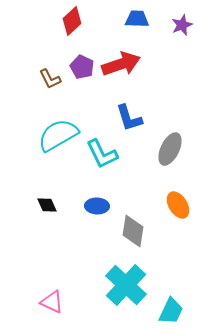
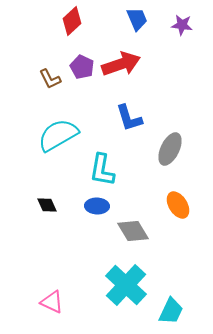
blue trapezoid: rotated 65 degrees clockwise
purple star: rotated 30 degrees clockwise
cyan L-shape: moved 16 px down; rotated 36 degrees clockwise
gray diamond: rotated 40 degrees counterclockwise
